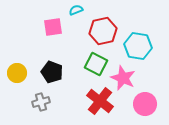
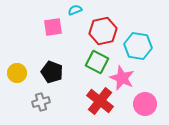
cyan semicircle: moved 1 px left
green square: moved 1 px right, 2 px up
pink star: moved 1 px left
